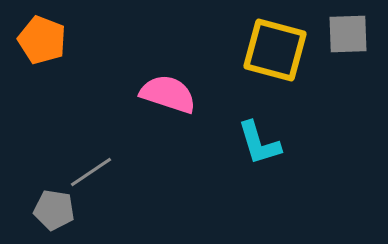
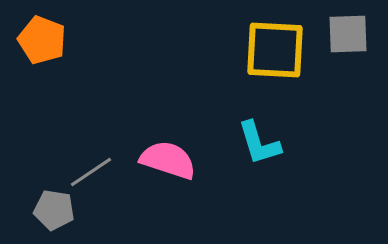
yellow square: rotated 12 degrees counterclockwise
pink semicircle: moved 66 px down
